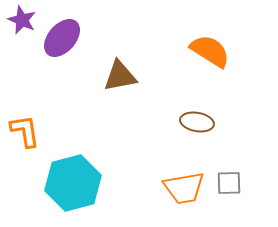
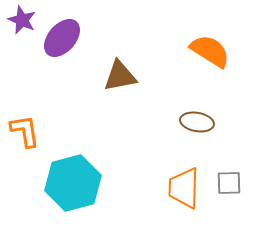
orange trapezoid: rotated 102 degrees clockwise
